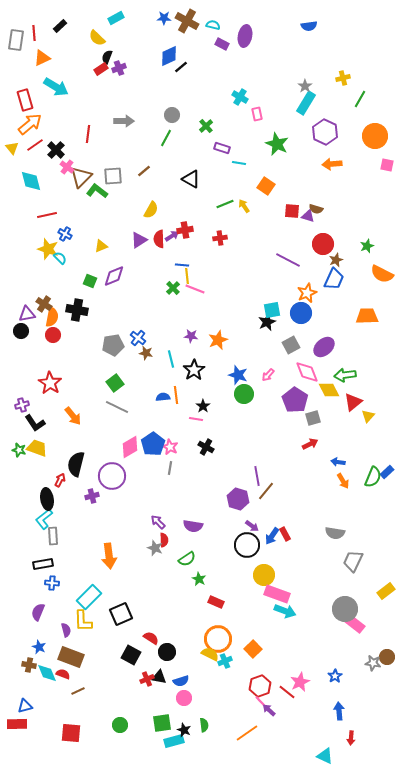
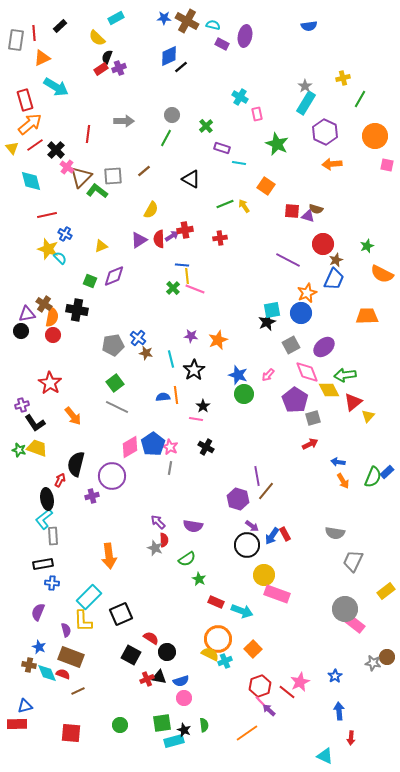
cyan arrow at (285, 611): moved 43 px left
